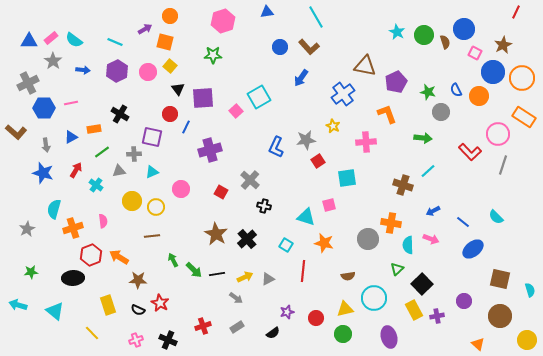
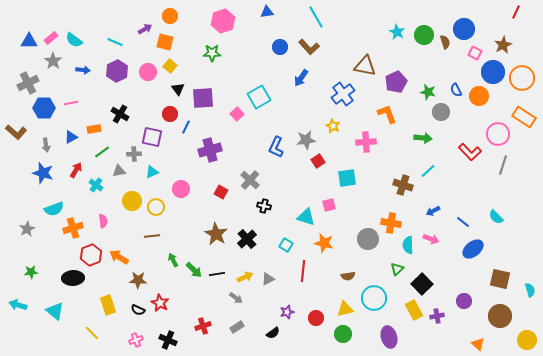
green star at (213, 55): moved 1 px left, 2 px up
pink square at (236, 111): moved 1 px right, 3 px down
cyan semicircle at (54, 209): rotated 126 degrees counterclockwise
